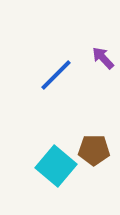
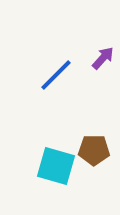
purple arrow: rotated 85 degrees clockwise
cyan square: rotated 24 degrees counterclockwise
